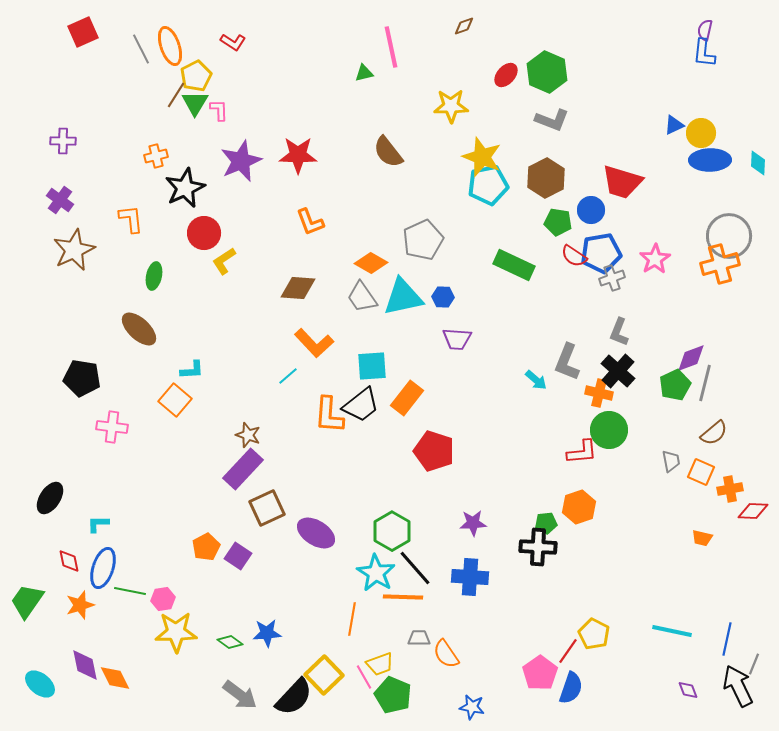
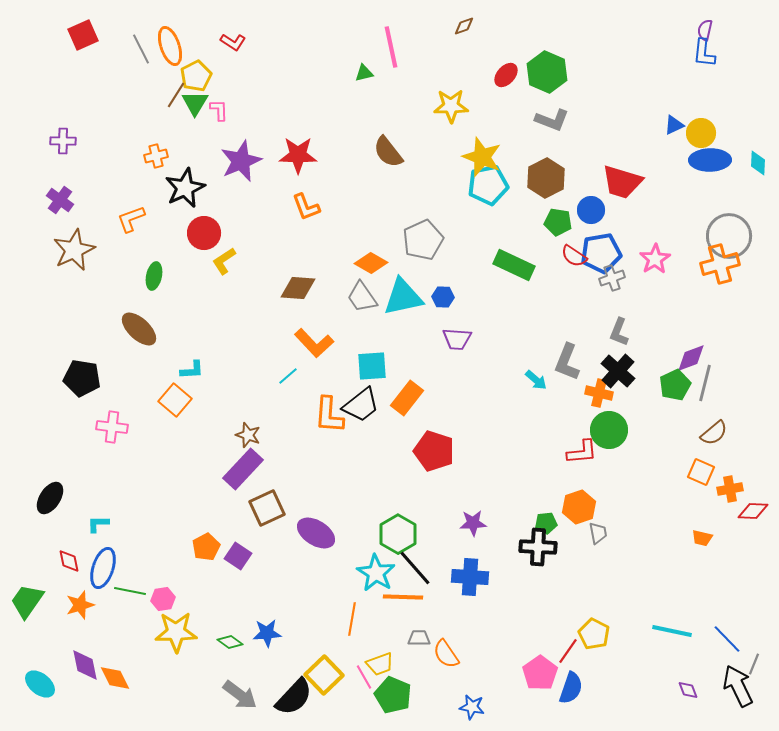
red square at (83, 32): moved 3 px down
orange L-shape at (131, 219): rotated 104 degrees counterclockwise
orange L-shape at (310, 222): moved 4 px left, 15 px up
gray trapezoid at (671, 461): moved 73 px left, 72 px down
green hexagon at (392, 531): moved 6 px right, 3 px down
blue line at (727, 639): rotated 56 degrees counterclockwise
